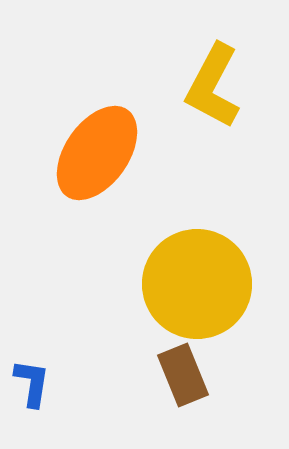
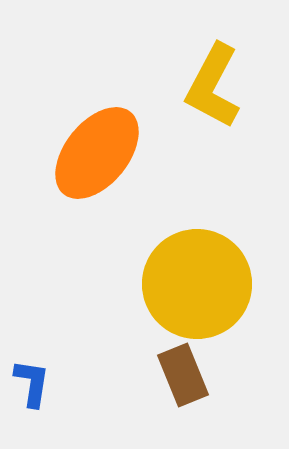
orange ellipse: rotated 4 degrees clockwise
